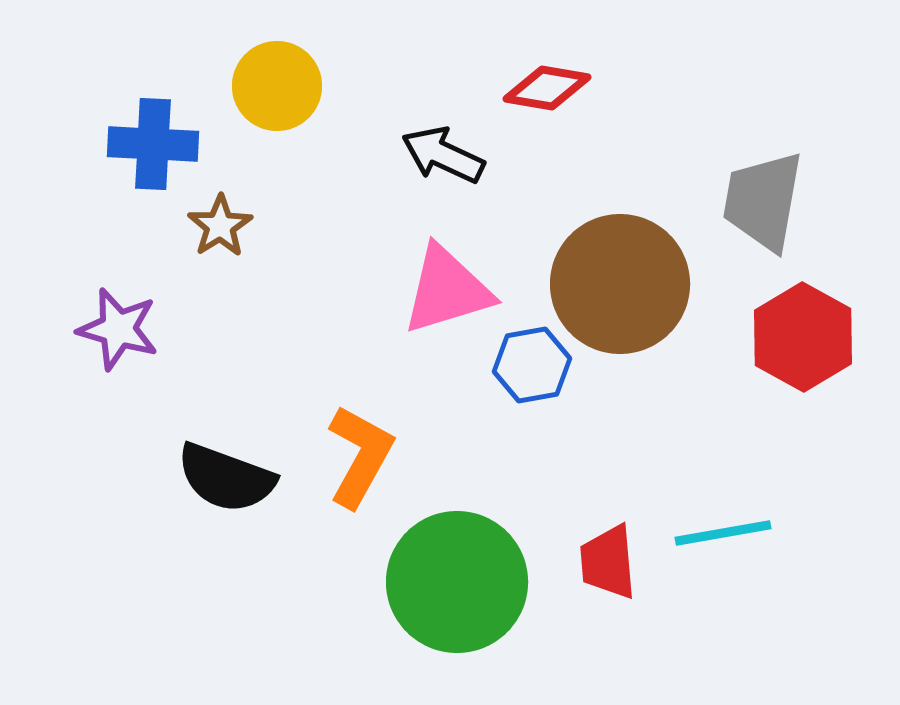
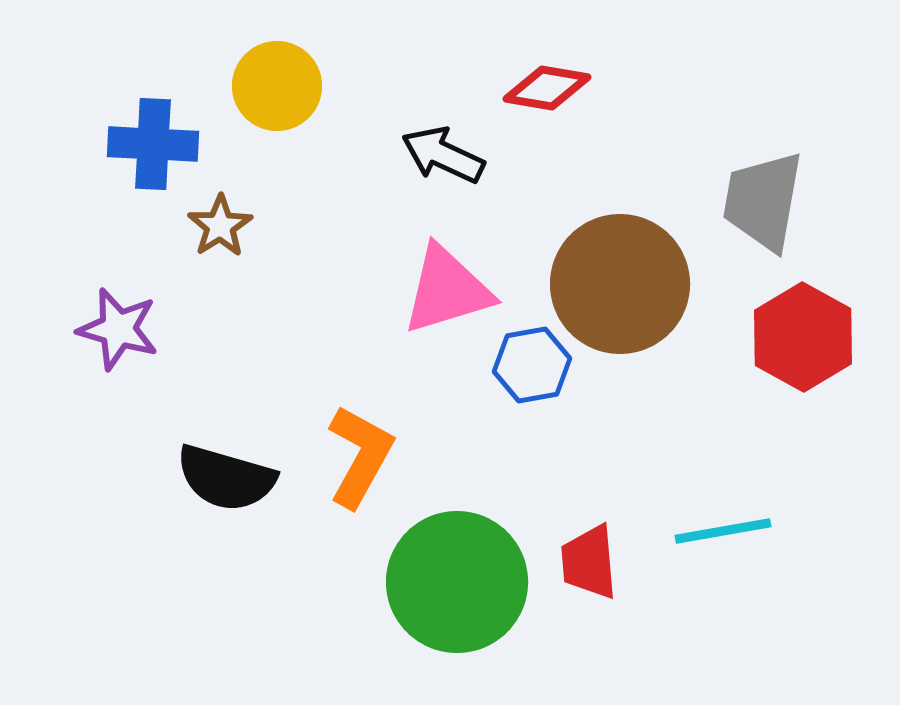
black semicircle: rotated 4 degrees counterclockwise
cyan line: moved 2 px up
red trapezoid: moved 19 px left
